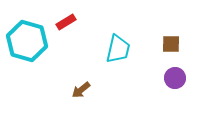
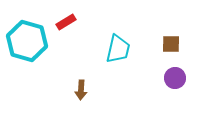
brown arrow: rotated 48 degrees counterclockwise
